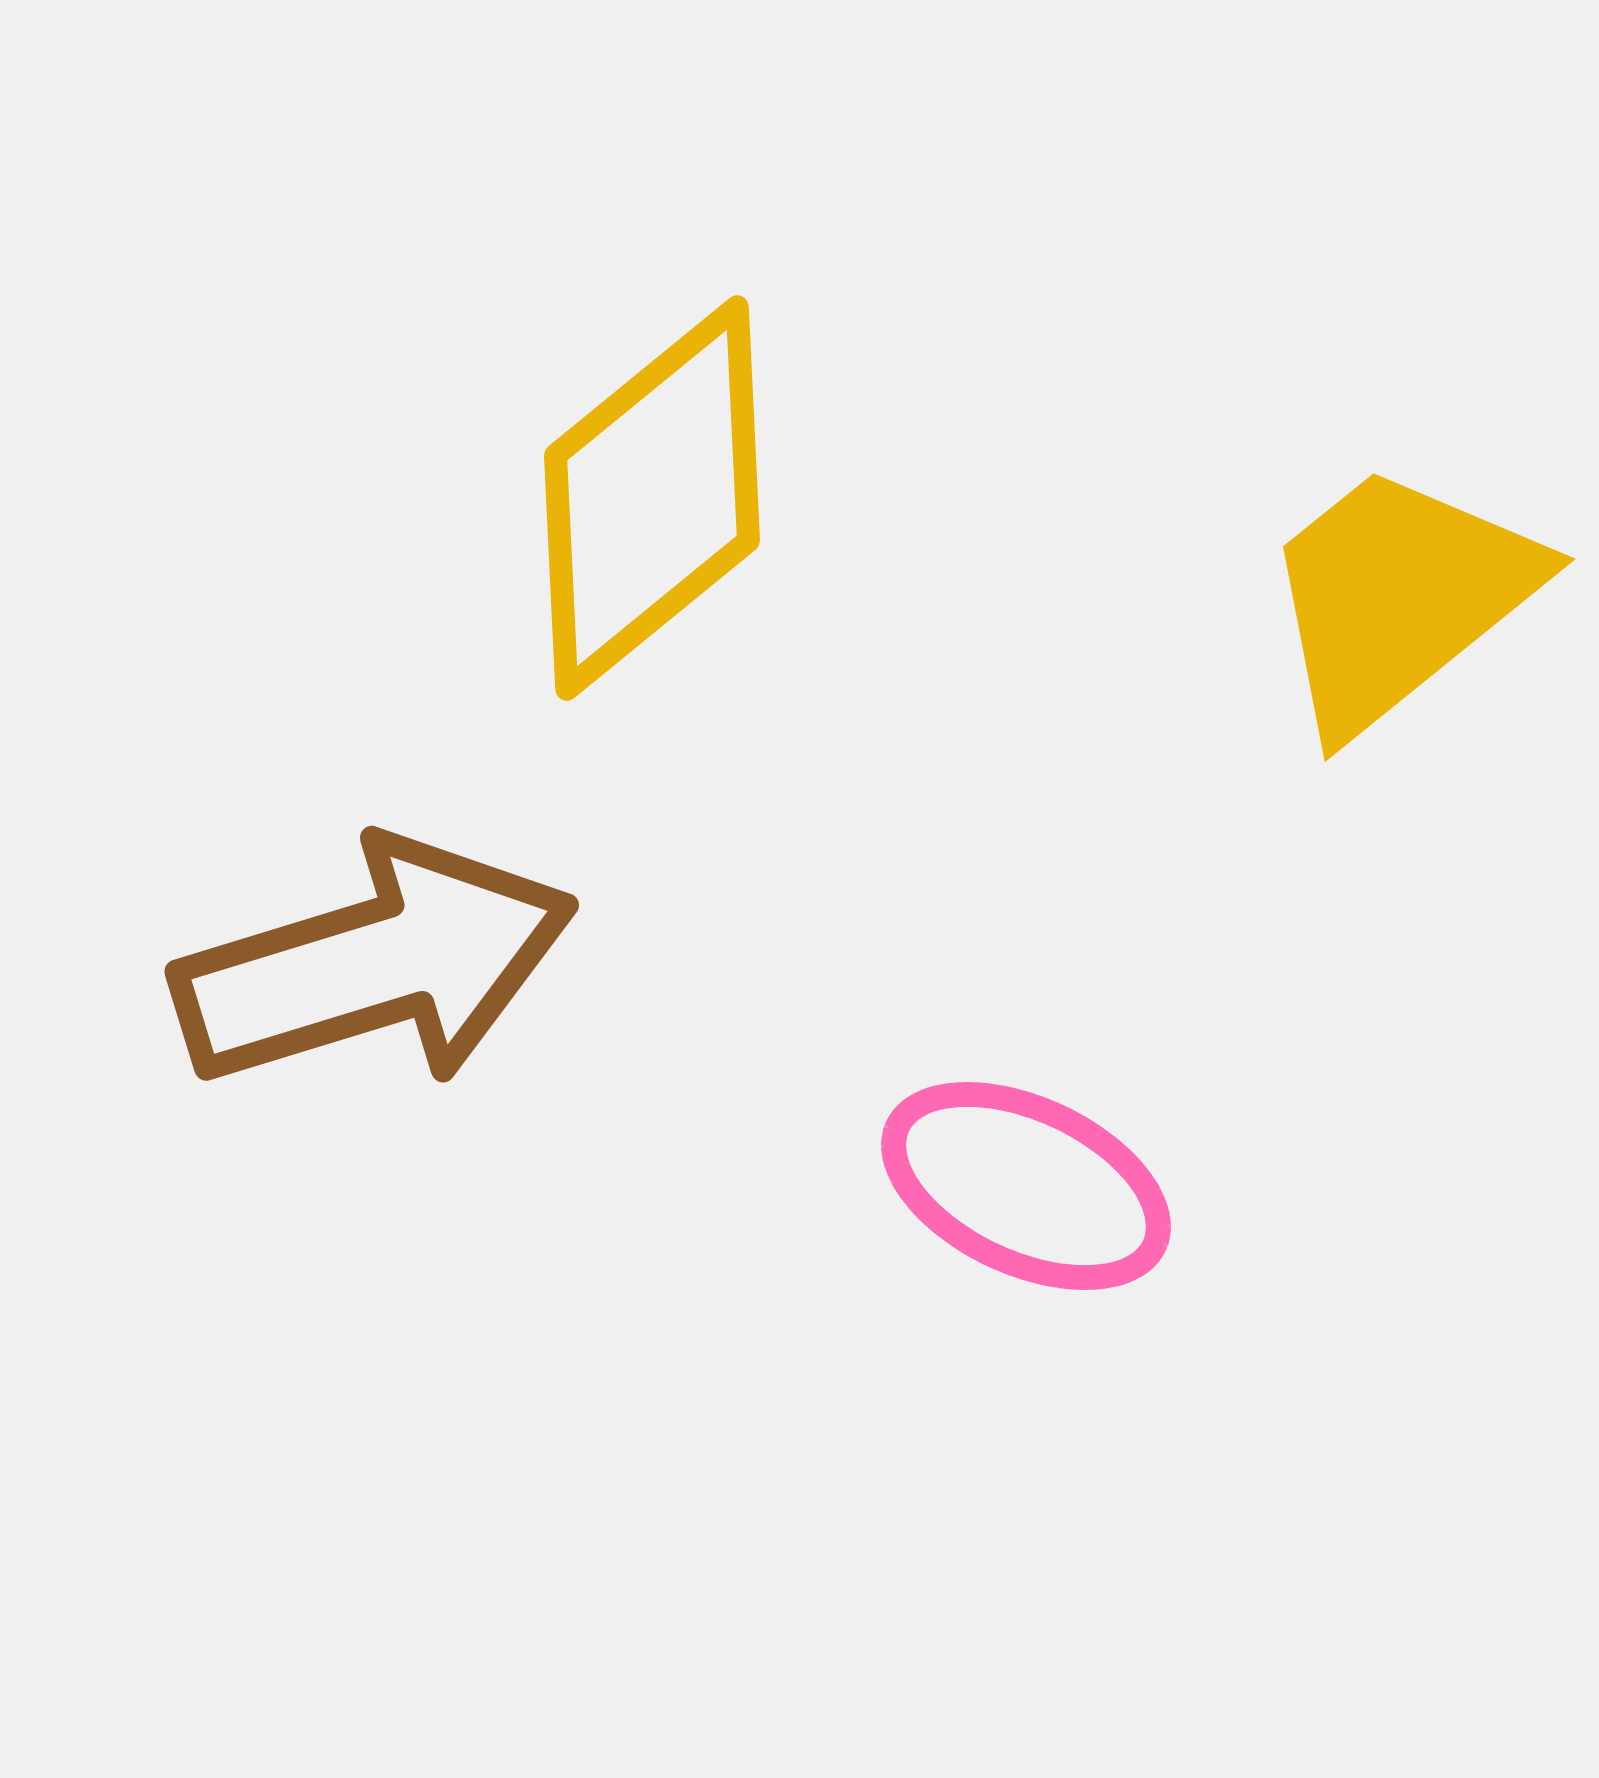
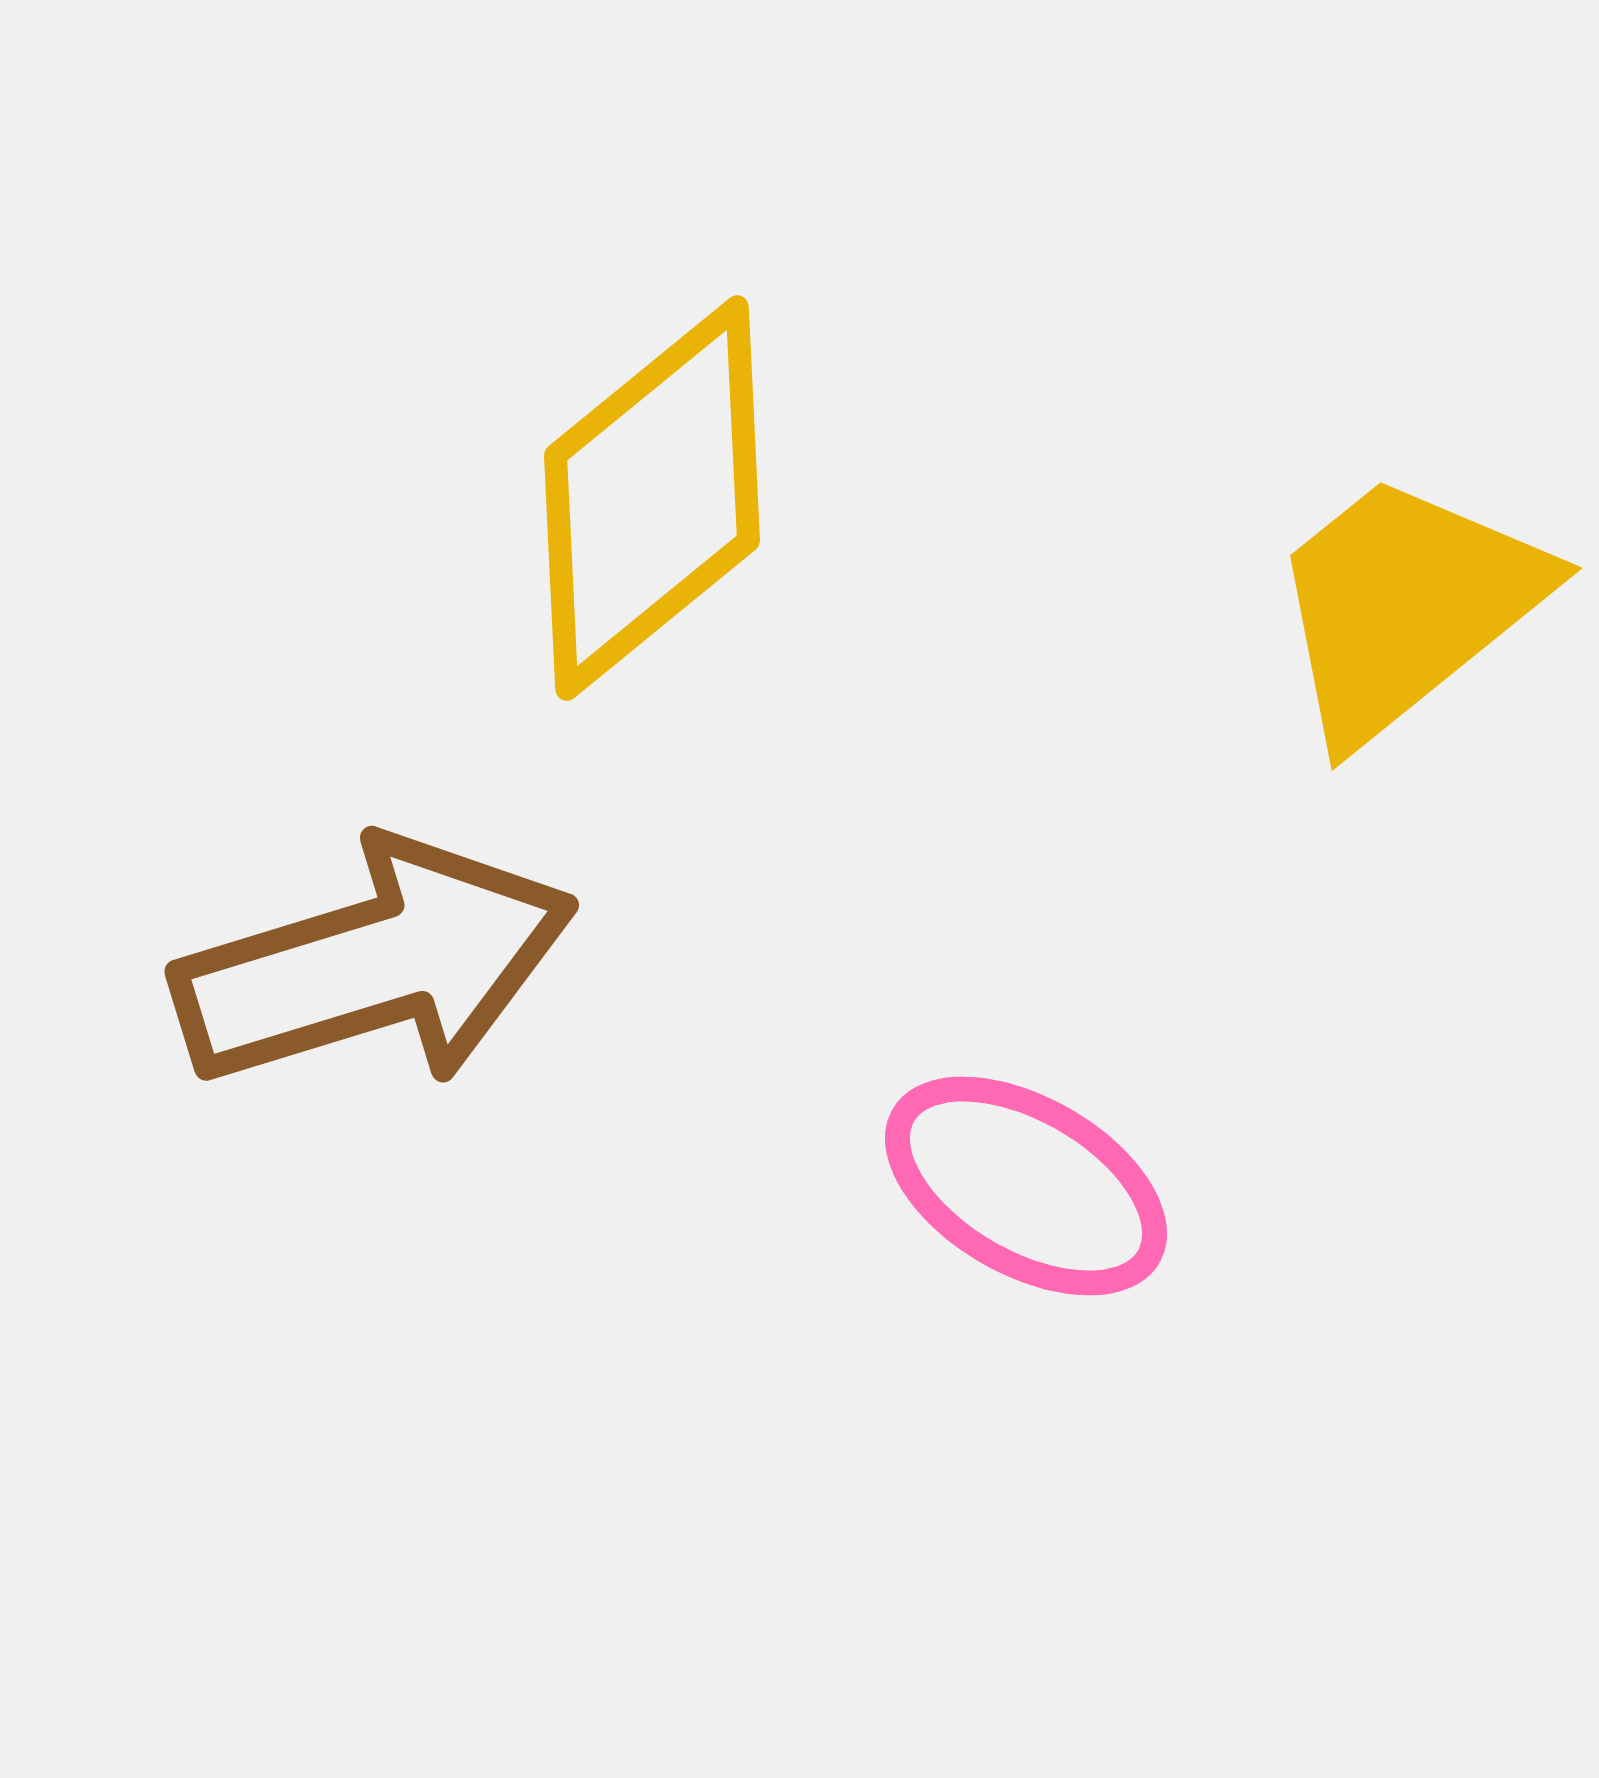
yellow trapezoid: moved 7 px right, 9 px down
pink ellipse: rotated 5 degrees clockwise
